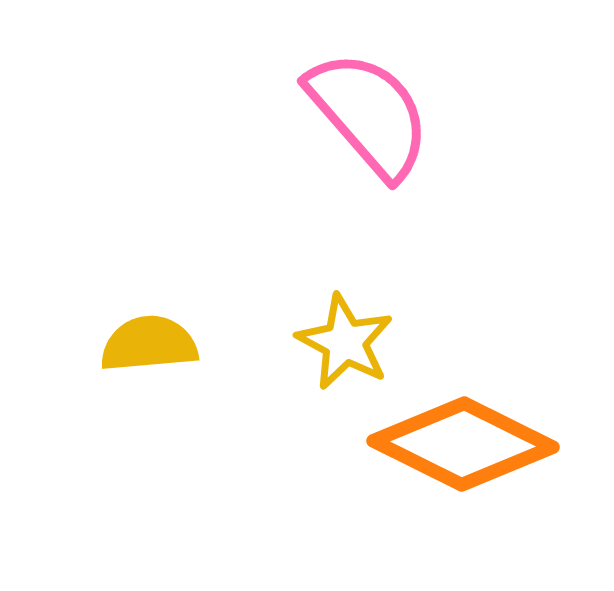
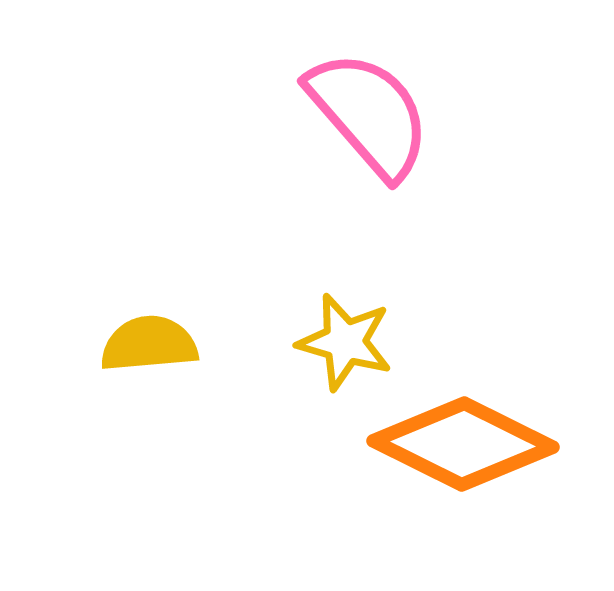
yellow star: rotated 12 degrees counterclockwise
